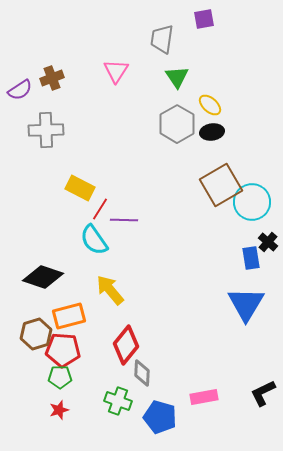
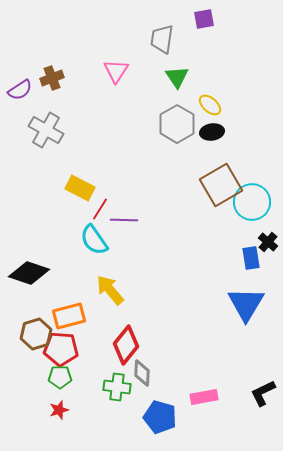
gray cross: rotated 32 degrees clockwise
black diamond: moved 14 px left, 4 px up
red pentagon: moved 2 px left, 1 px up
green cross: moved 1 px left, 14 px up; rotated 12 degrees counterclockwise
